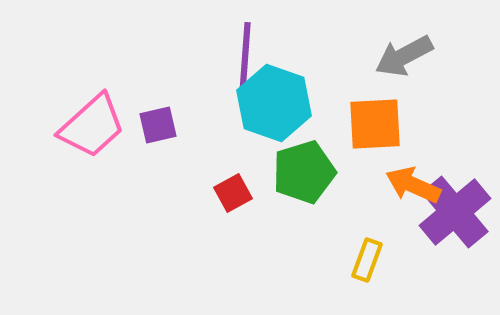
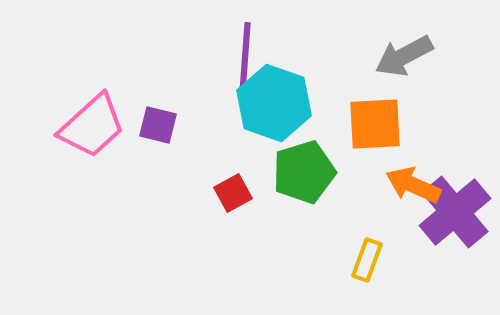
purple square: rotated 27 degrees clockwise
